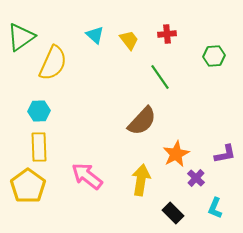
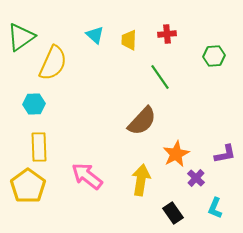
yellow trapezoid: rotated 140 degrees counterclockwise
cyan hexagon: moved 5 px left, 7 px up
black rectangle: rotated 10 degrees clockwise
